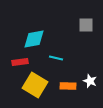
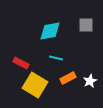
cyan diamond: moved 16 px right, 8 px up
red rectangle: moved 1 px right, 1 px down; rotated 35 degrees clockwise
white star: rotated 24 degrees clockwise
orange rectangle: moved 8 px up; rotated 28 degrees counterclockwise
